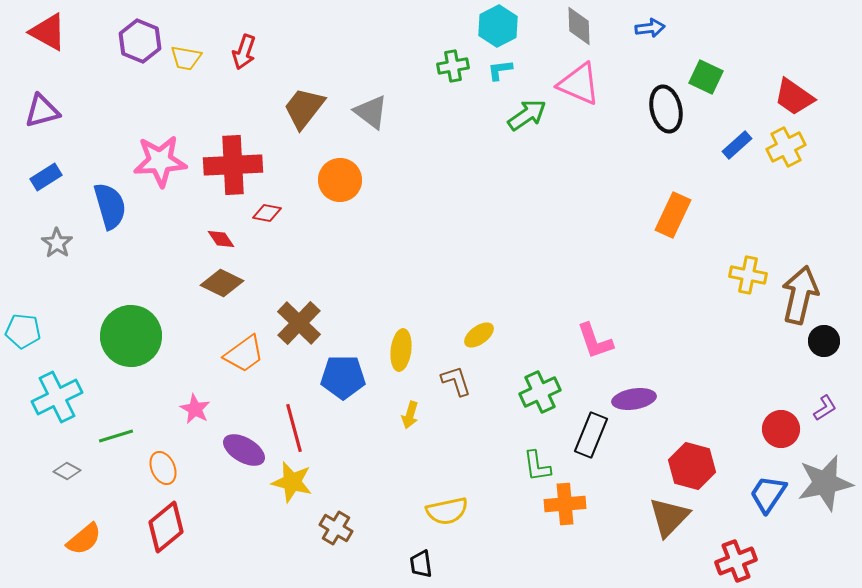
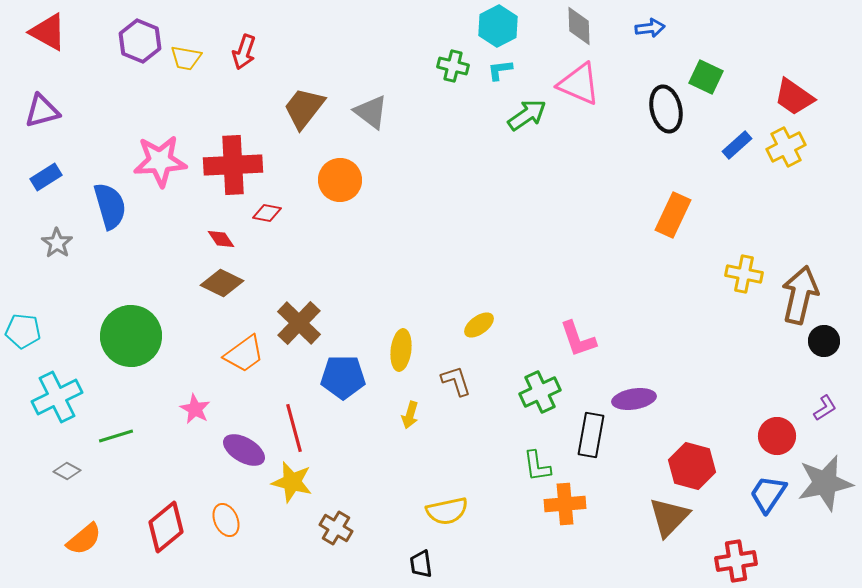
green cross at (453, 66): rotated 24 degrees clockwise
yellow cross at (748, 275): moved 4 px left, 1 px up
yellow ellipse at (479, 335): moved 10 px up
pink L-shape at (595, 341): moved 17 px left, 2 px up
red circle at (781, 429): moved 4 px left, 7 px down
black rectangle at (591, 435): rotated 12 degrees counterclockwise
orange ellipse at (163, 468): moved 63 px right, 52 px down
red cross at (736, 561): rotated 12 degrees clockwise
